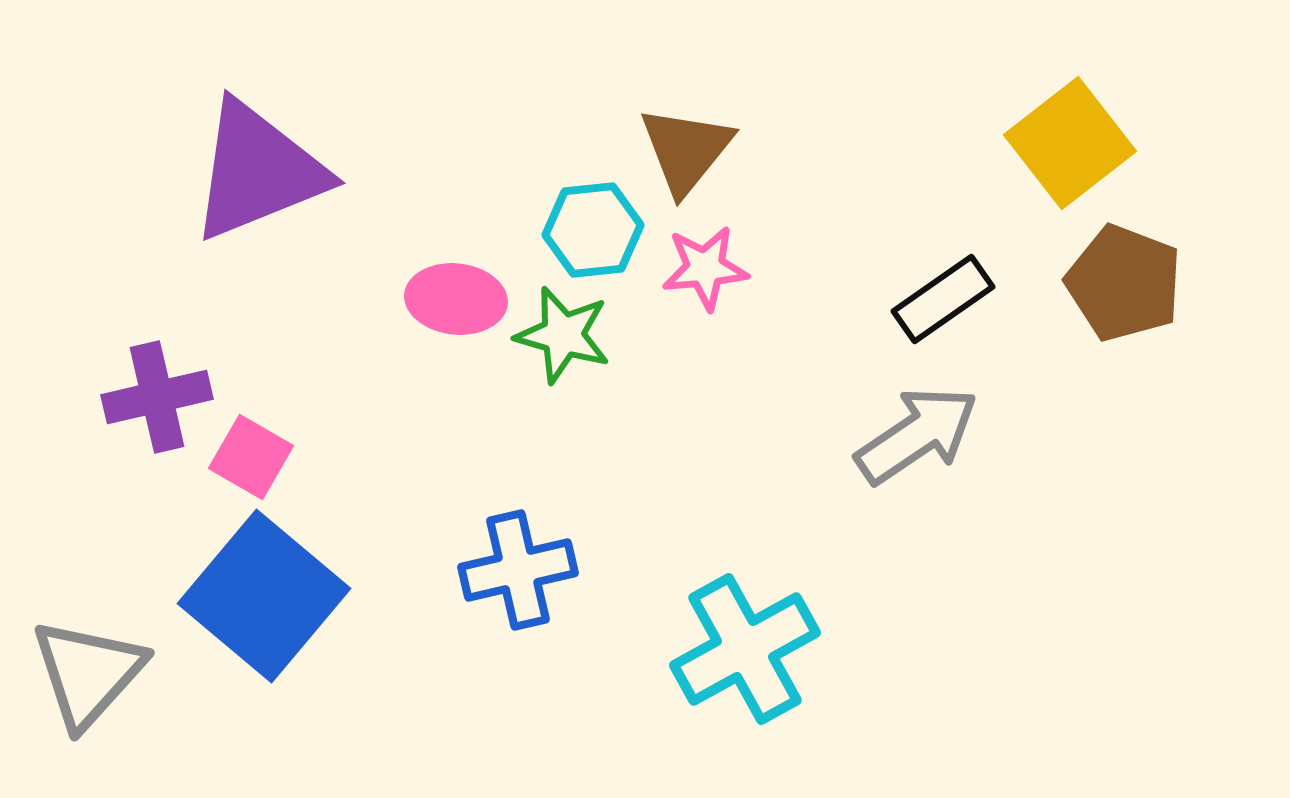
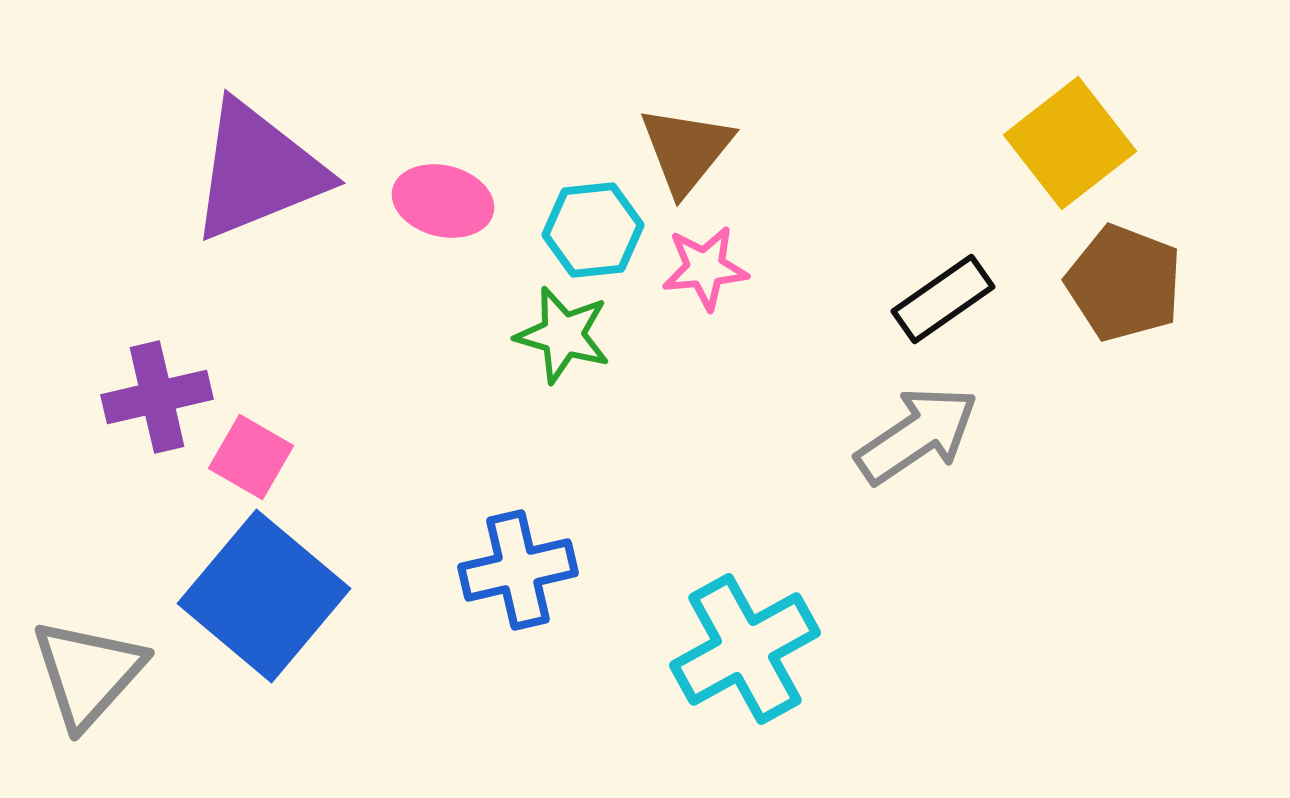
pink ellipse: moved 13 px left, 98 px up; rotated 8 degrees clockwise
